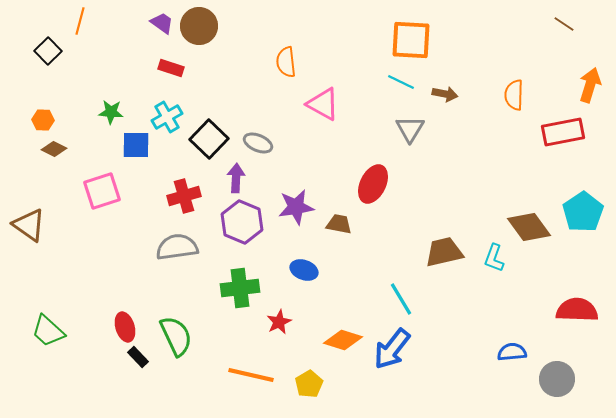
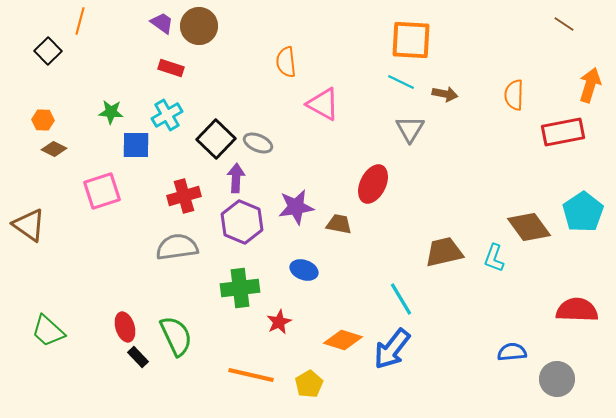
cyan cross at (167, 117): moved 2 px up
black square at (209, 139): moved 7 px right
